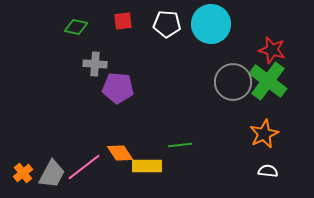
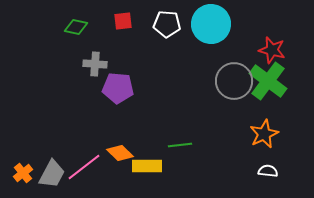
gray circle: moved 1 px right, 1 px up
orange diamond: rotated 12 degrees counterclockwise
